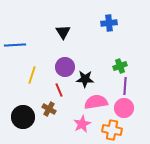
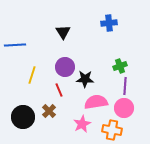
brown cross: moved 2 px down; rotated 16 degrees clockwise
